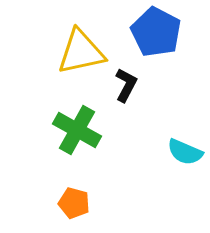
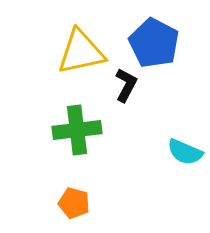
blue pentagon: moved 2 px left, 11 px down
green cross: rotated 36 degrees counterclockwise
